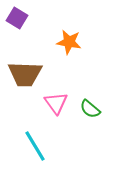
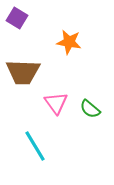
brown trapezoid: moved 2 px left, 2 px up
